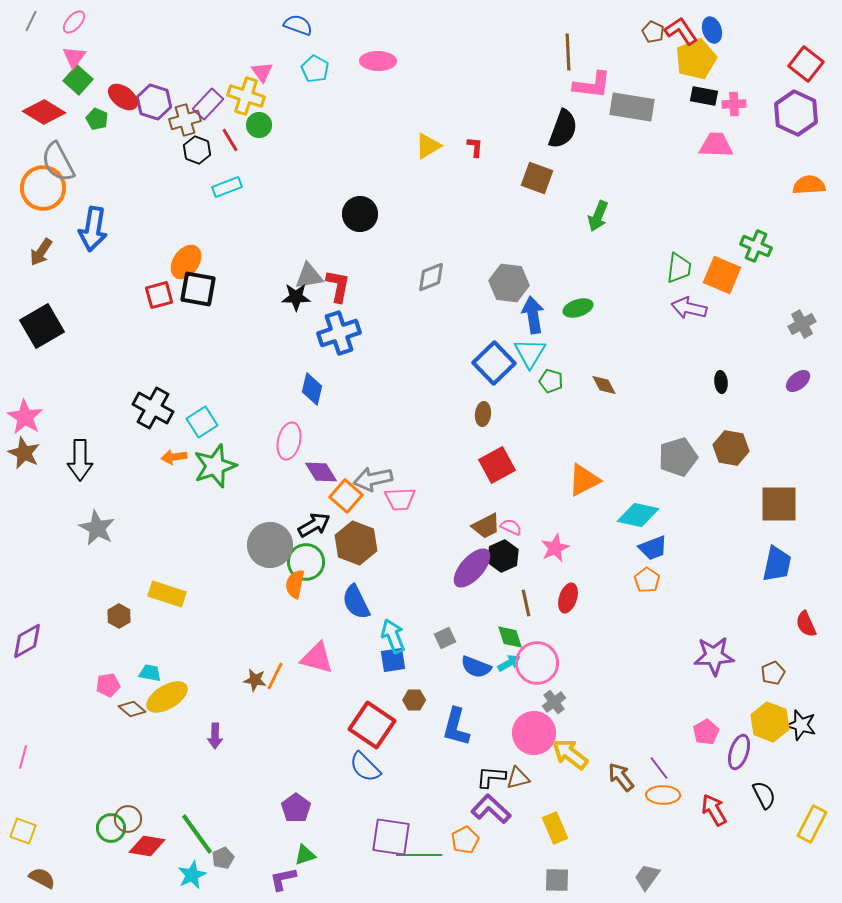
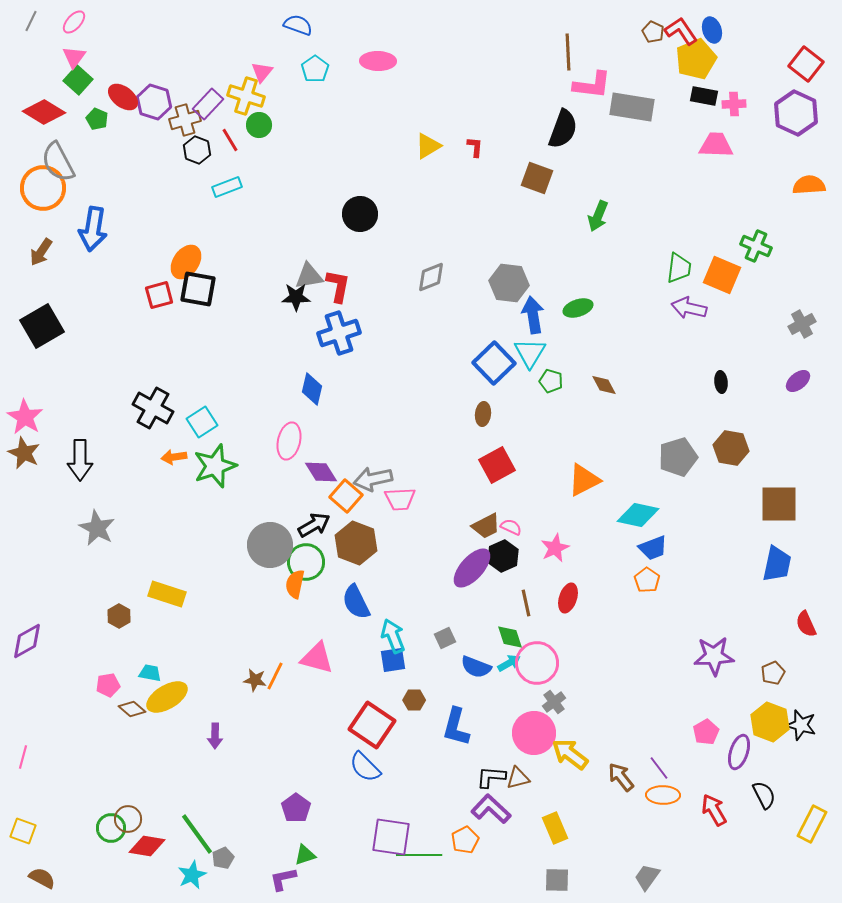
cyan pentagon at (315, 69): rotated 8 degrees clockwise
pink triangle at (262, 72): rotated 15 degrees clockwise
